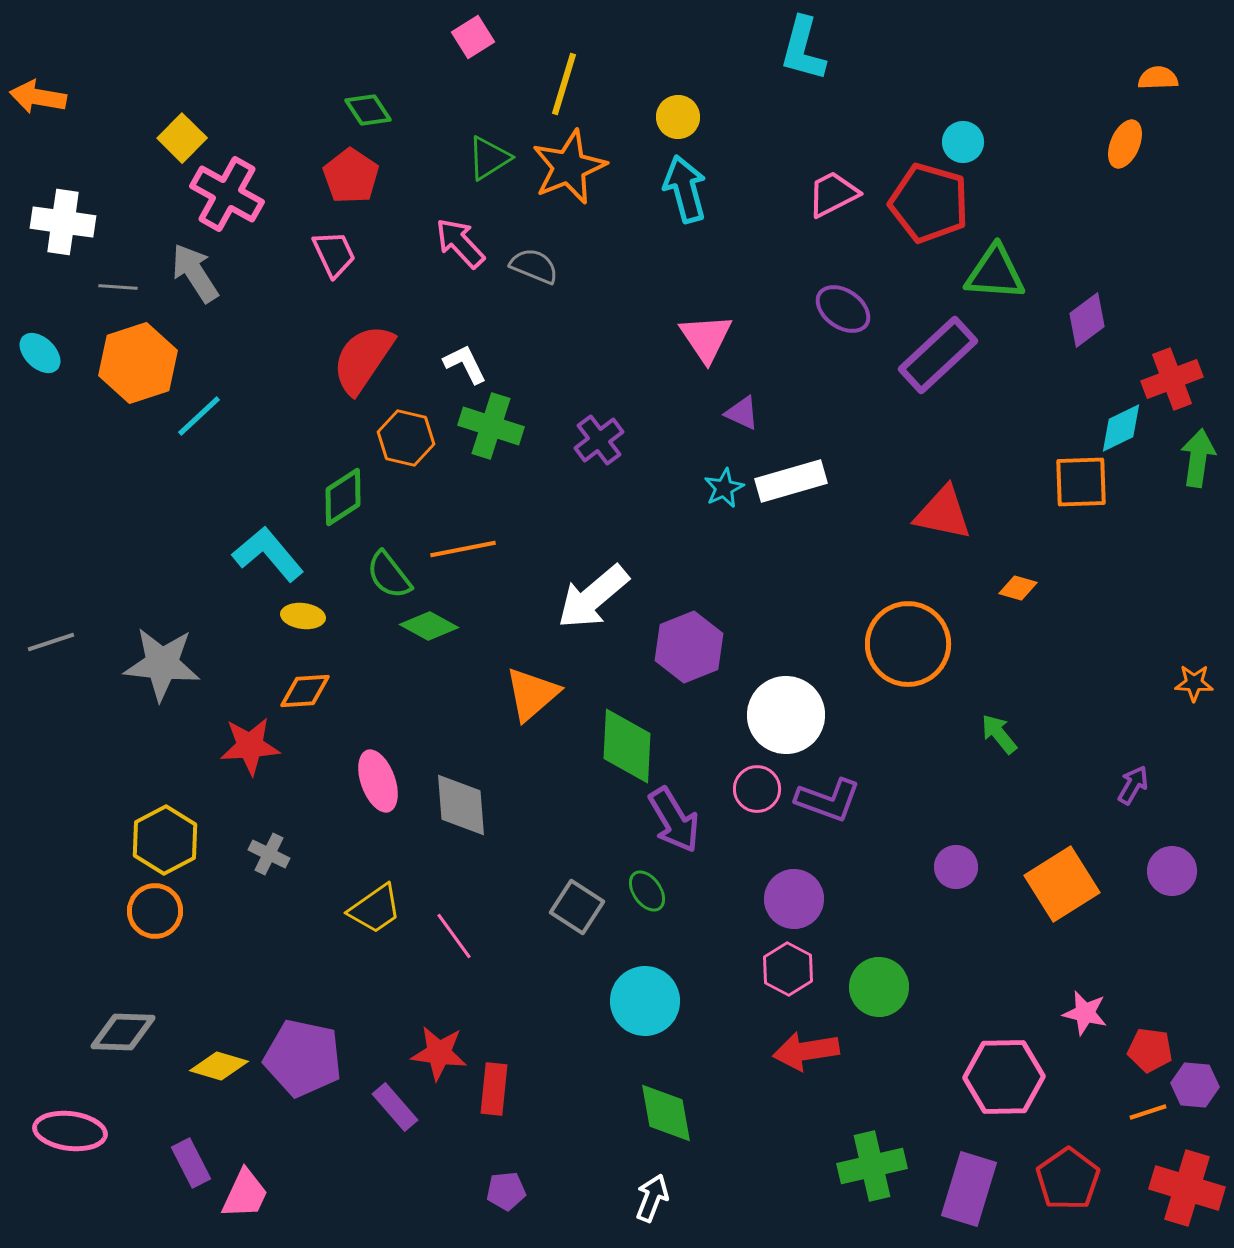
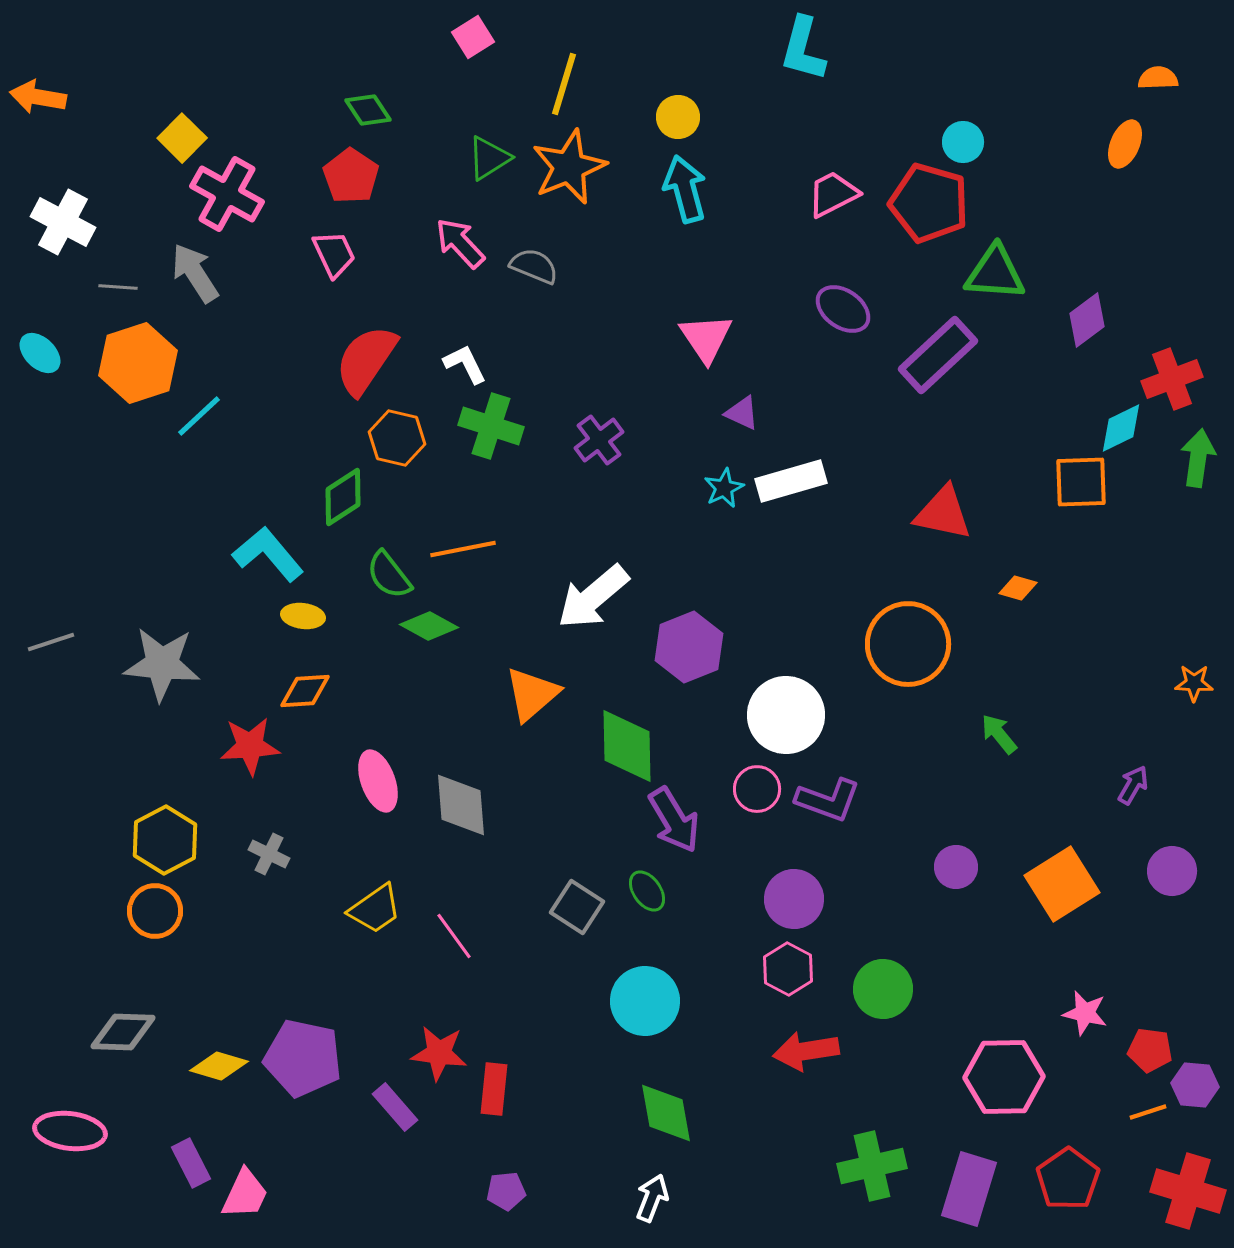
white cross at (63, 222): rotated 20 degrees clockwise
red semicircle at (363, 359): moved 3 px right, 1 px down
orange hexagon at (406, 438): moved 9 px left
green diamond at (627, 746): rotated 4 degrees counterclockwise
green circle at (879, 987): moved 4 px right, 2 px down
red cross at (1187, 1188): moved 1 px right, 3 px down
